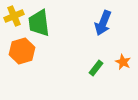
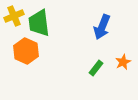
blue arrow: moved 1 px left, 4 px down
orange hexagon: moved 4 px right; rotated 20 degrees counterclockwise
orange star: rotated 21 degrees clockwise
